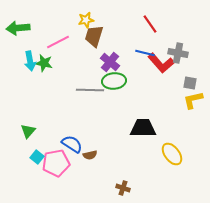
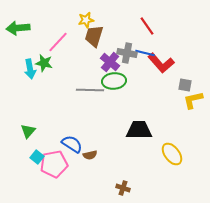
red line: moved 3 px left, 2 px down
pink line: rotated 20 degrees counterclockwise
gray cross: moved 51 px left
cyan arrow: moved 8 px down
gray square: moved 5 px left, 2 px down
black trapezoid: moved 4 px left, 2 px down
pink pentagon: moved 2 px left, 1 px down
